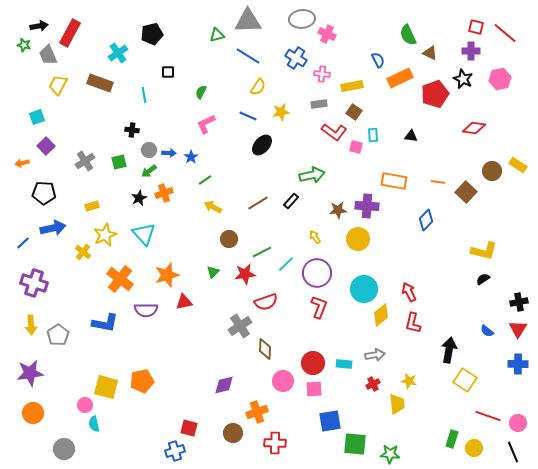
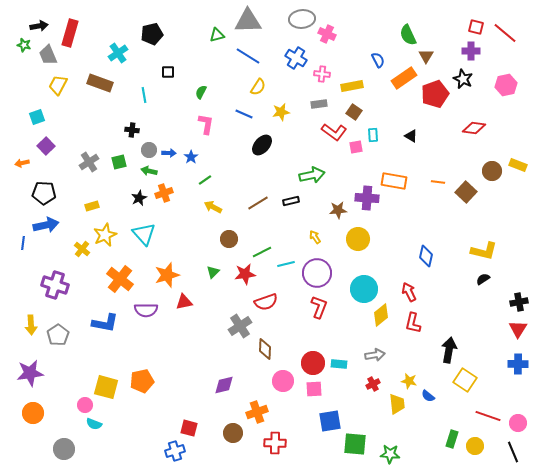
red rectangle at (70, 33): rotated 12 degrees counterclockwise
brown triangle at (430, 53): moved 4 px left, 3 px down; rotated 35 degrees clockwise
orange rectangle at (400, 78): moved 4 px right; rotated 10 degrees counterclockwise
pink hexagon at (500, 79): moved 6 px right, 6 px down
blue line at (248, 116): moved 4 px left, 2 px up
pink L-shape at (206, 124): rotated 125 degrees clockwise
black triangle at (411, 136): rotated 24 degrees clockwise
pink square at (356, 147): rotated 24 degrees counterclockwise
gray cross at (85, 161): moved 4 px right, 1 px down
yellow rectangle at (518, 165): rotated 12 degrees counterclockwise
green arrow at (149, 171): rotated 49 degrees clockwise
black rectangle at (291, 201): rotated 35 degrees clockwise
purple cross at (367, 206): moved 8 px up
blue diamond at (426, 220): moved 36 px down; rotated 30 degrees counterclockwise
blue arrow at (53, 228): moved 7 px left, 3 px up
blue line at (23, 243): rotated 40 degrees counterclockwise
yellow cross at (83, 252): moved 1 px left, 3 px up
cyan line at (286, 264): rotated 30 degrees clockwise
purple cross at (34, 283): moved 21 px right, 2 px down
blue semicircle at (487, 331): moved 59 px left, 65 px down
cyan rectangle at (344, 364): moved 5 px left
cyan semicircle at (94, 424): rotated 56 degrees counterclockwise
yellow circle at (474, 448): moved 1 px right, 2 px up
